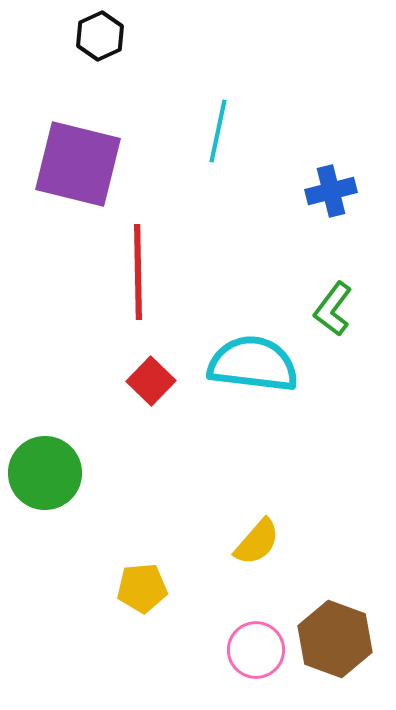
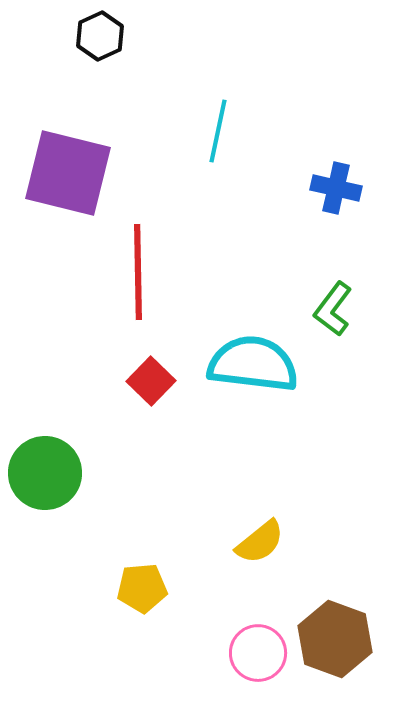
purple square: moved 10 px left, 9 px down
blue cross: moved 5 px right, 3 px up; rotated 27 degrees clockwise
yellow semicircle: moved 3 px right; rotated 10 degrees clockwise
pink circle: moved 2 px right, 3 px down
